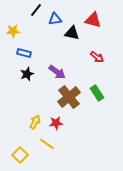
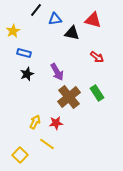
yellow star: rotated 24 degrees counterclockwise
purple arrow: rotated 24 degrees clockwise
